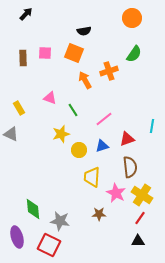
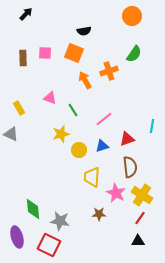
orange circle: moved 2 px up
